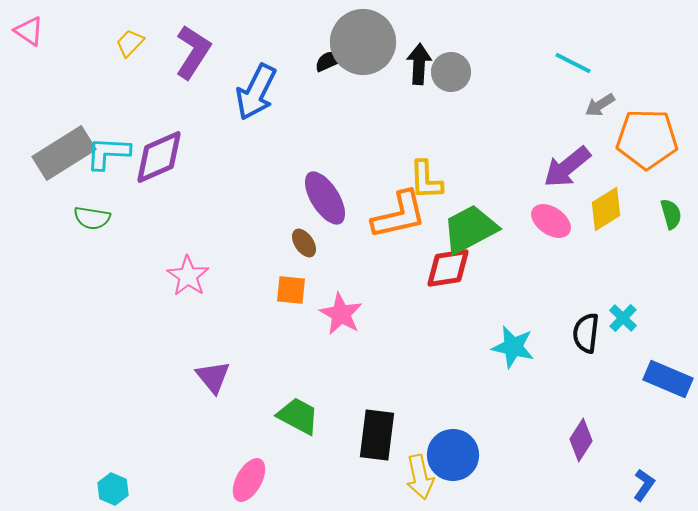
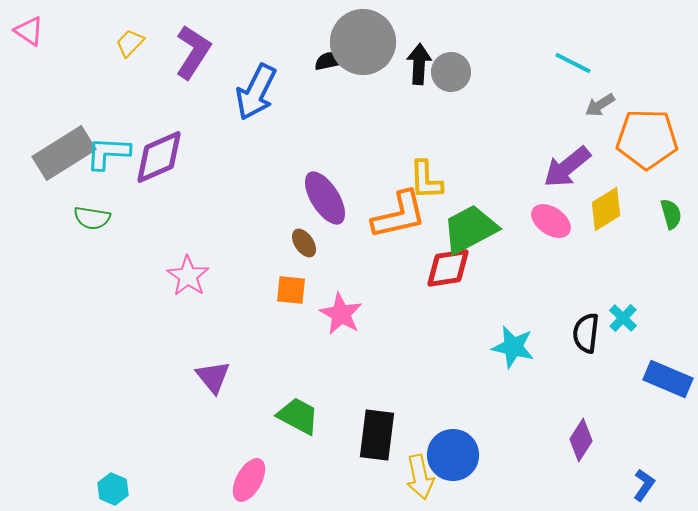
black semicircle at (329, 61): rotated 12 degrees clockwise
